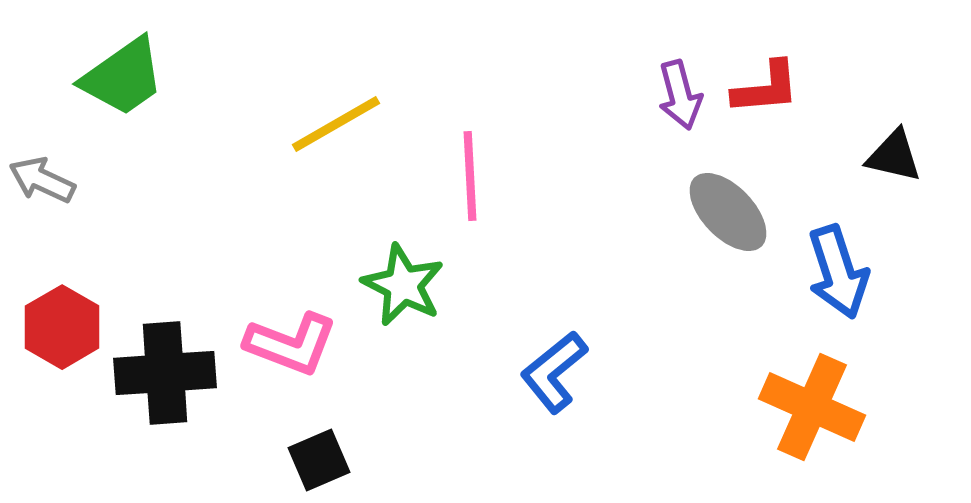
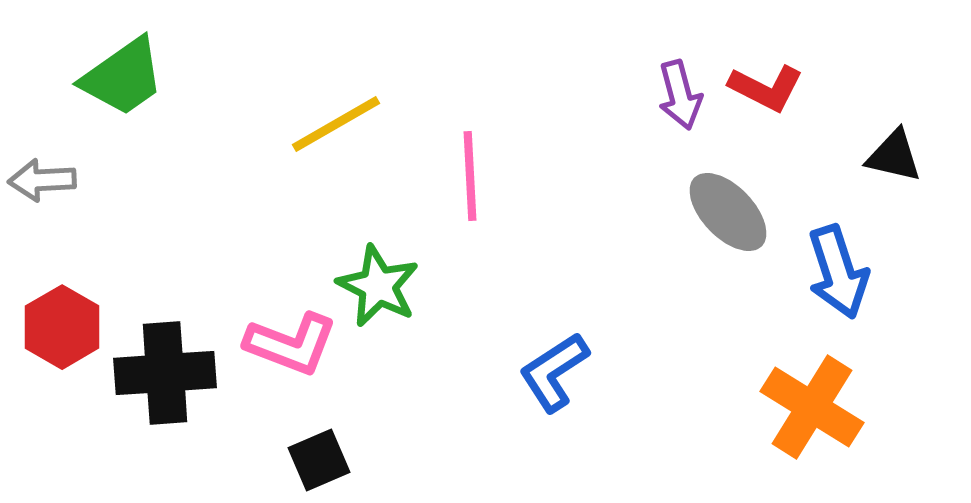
red L-shape: rotated 32 degrees clockwise
gray arrow: rotated 28 degrees counterclockwise
green star: moved 25 px left, 1 px down
blue L-shape: rotated 6 degrees clockwise
orange cross: rotated 8 degrees clockwise
